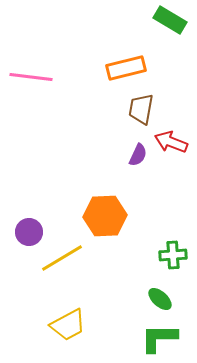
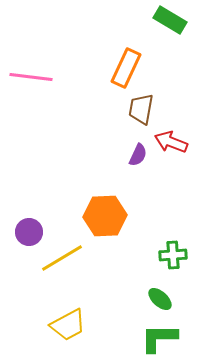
orange rectangle: rotated 51 degrees counterclockwise
